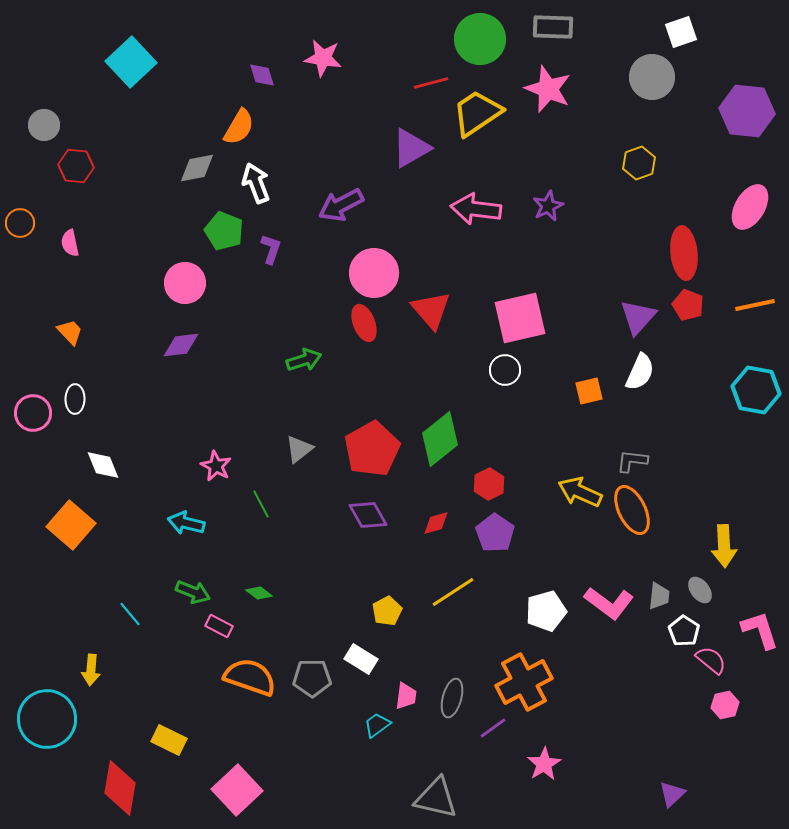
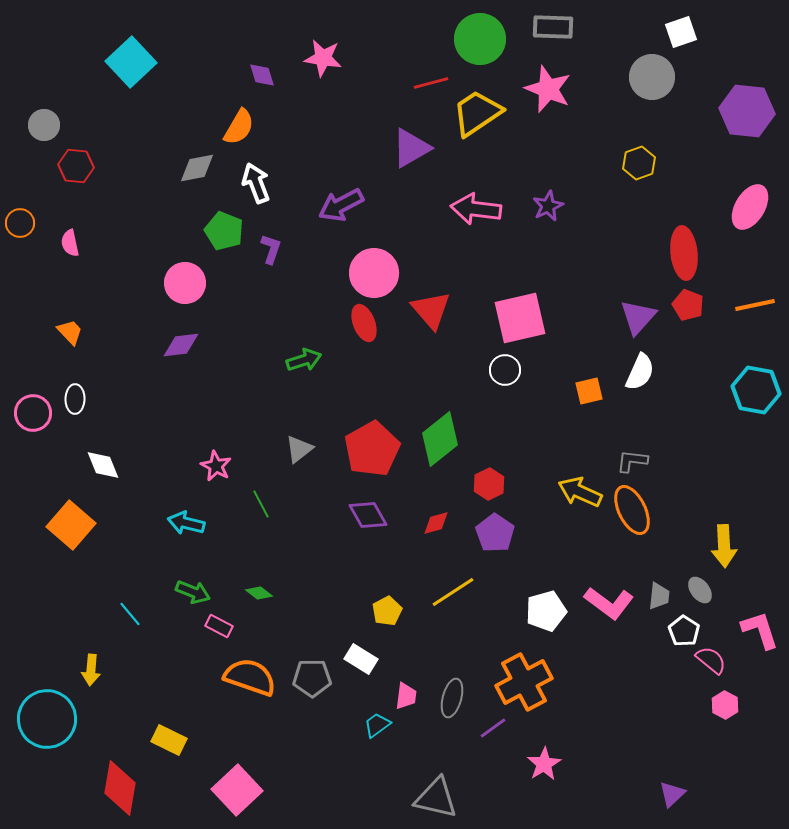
pink hexagon at (725, 705): rotated 20 degrees counterclockwise
